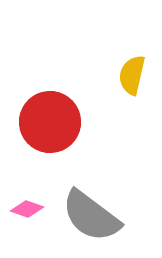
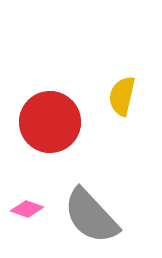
yellow semicircle: moved 10 px left, 21 px down
gray semicircle: rotated 10 degrees clockwise
